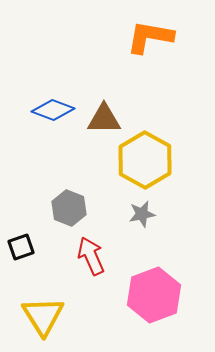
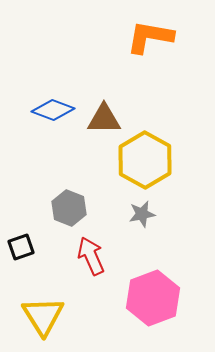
pink hexagon: moved 1 px left, 3 px down
